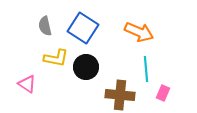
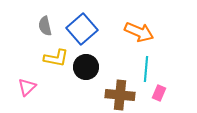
blue square: moved 1 px left, 1 px down; rotated 16 degrees clockwise
cyan line: rotated 10 degrees clockwise
pink triangle: moved 3 px down; rotated 42 degrees clockwise
pink rectangle: moved 4 px left
